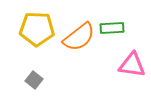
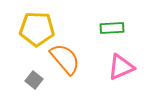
orange semicircle: moved 14 px left, 22 px down; rotated 92 degrees counterclockwise
pink triangle: moved 11 px left, 2 px down; rotated 32 degrees counterclockwise
